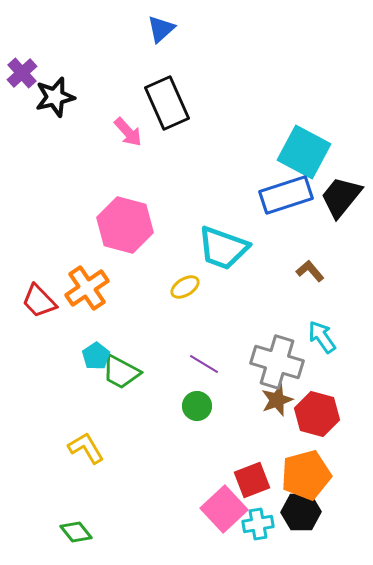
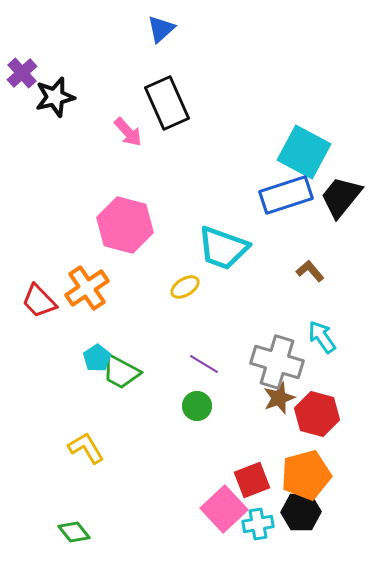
cyan pentagon: moved 1 px right, 2 px down
brown star: moved 2 px right, 2 px up
green diamond: moved 2 px left
